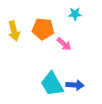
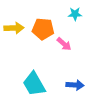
yellow arrow: moved 3 px up; rotated 78 degrees counterclockwise
cyan trapezoid: moved 18 px left
